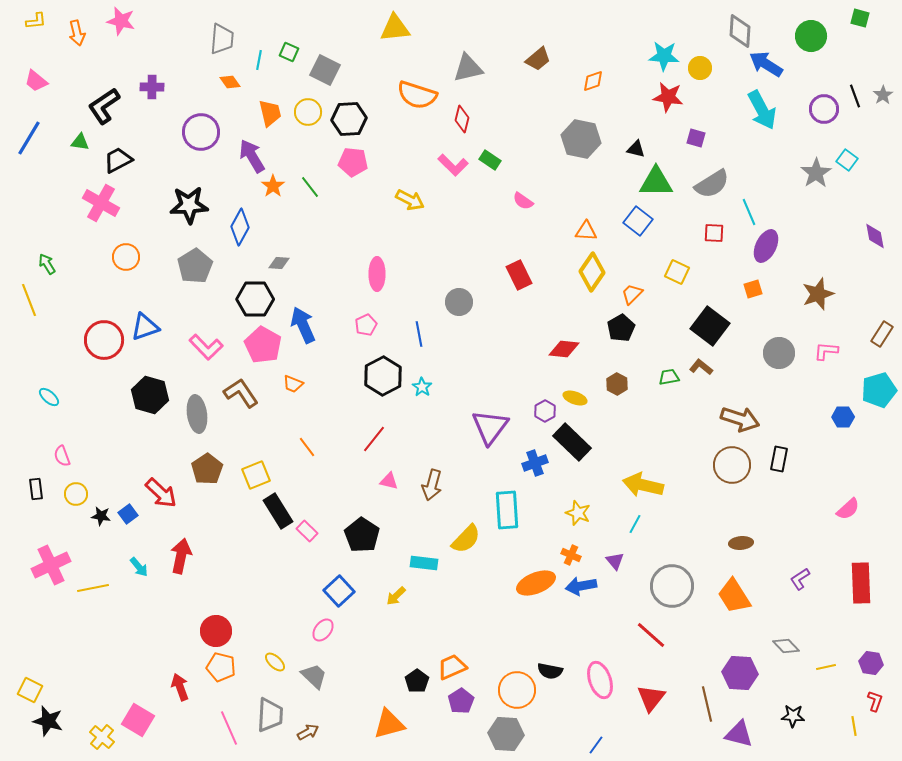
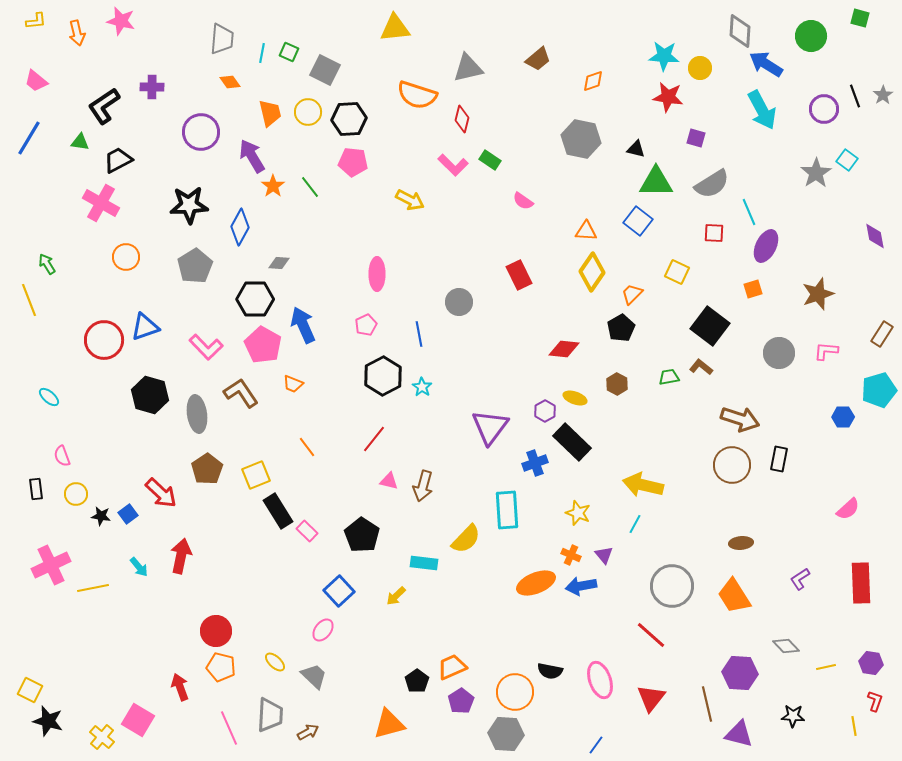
cyan line at (259, 60): moved 3 px right, 7 px up
brown arrow at (432, 485): moved 9 px left, 1 px down
purple triangle at (615, 561): moved 11 px left, 6 px up
orange circle at (517, 690): moved 2 px left, 2 px down
